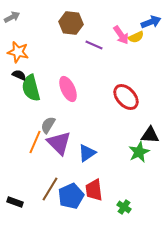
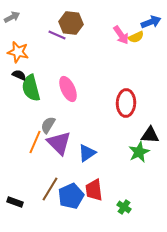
purple line: moved 37 px left, 10 px up
red ellipse: moved 6 px down; rotated 44 degrees clockwise
